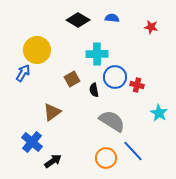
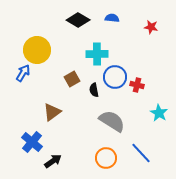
blue line: moved 8 px right, 2 px down
